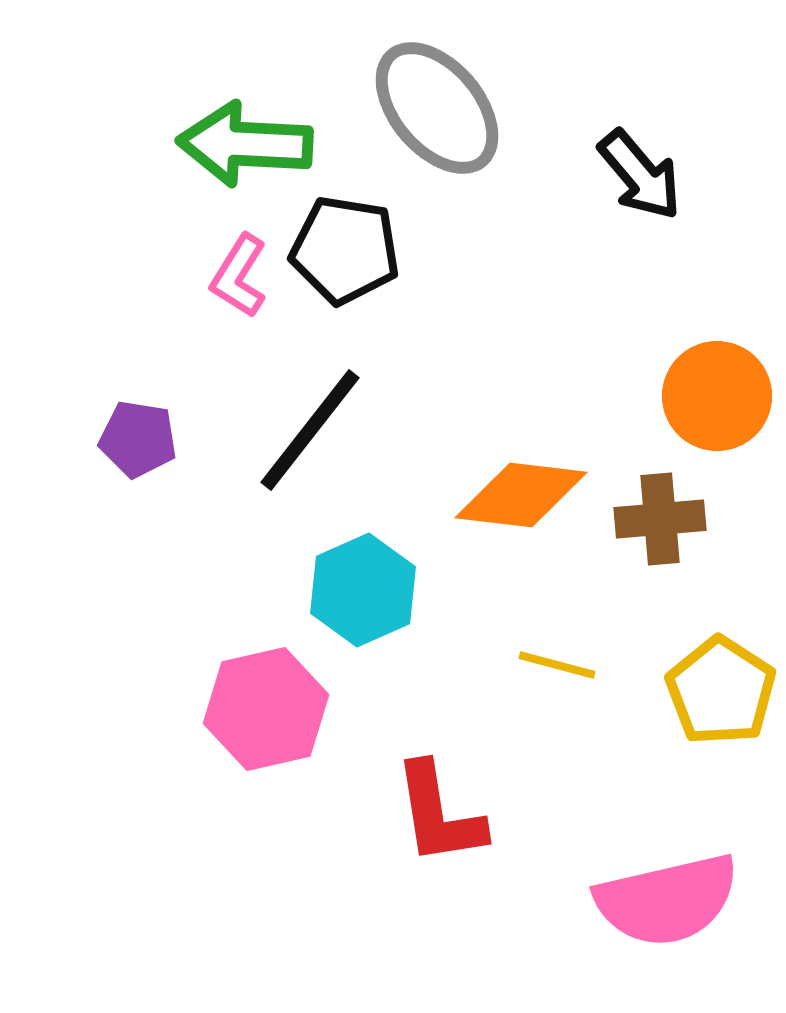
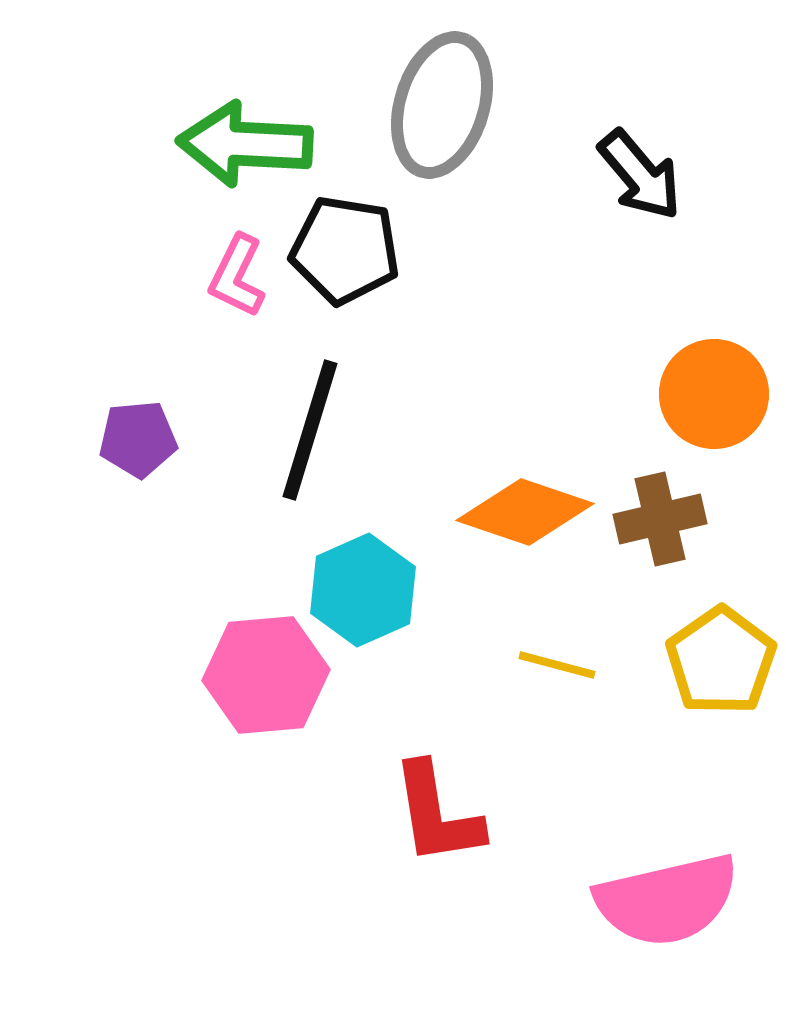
gray ellipse: moved 5 px right, 3 px up; rotated 57 degrees clockwise
pink L-shape: moved 2 px left; rotated 6 degrees counterclockwise
orange circle: moved 3 px left, 2 px up
black line: rotated 21 degrees counterclockwise
purple pentagon: rotated 14 degrees counterclockwise
orange diamond: moved 4 px right, 17 px down; rotated 12 degrees clockwise
brown cross: rotated 8 degrees counterclockwise
yellow pentagon: moved 30 px up; rotated 4 degrees clockwise
pink hexagon: moved 34 px up; rotated 8 degrees clockwise
red L-shape: moved 2 px left
